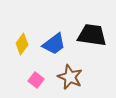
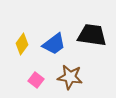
brown star: rotated 15 degrees counterclockwise
